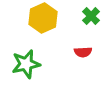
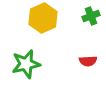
green cross: rotated 24 degrees clockwise
red semicircle: moved 5 px right, 9 px down
